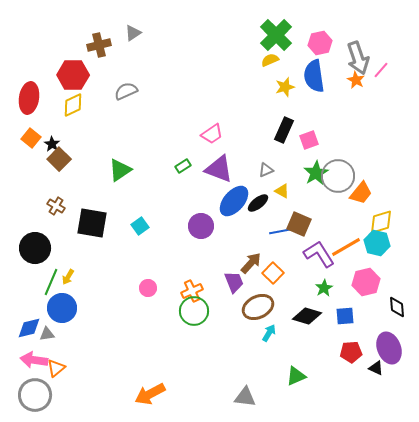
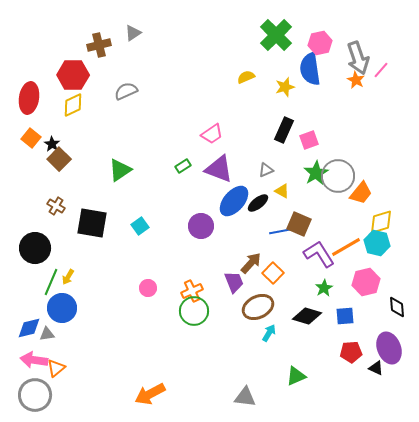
yellow semicircle at (270, 60): moved 24 px left, 17 px down
blue semicircle at (314, 76): moved 4 px left, 7 px up
